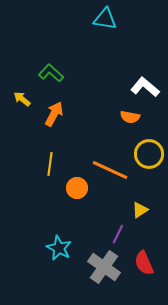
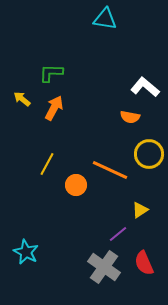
green L-shape: rotated 40 degrees counterclockwise
orange arrow: moved 6 px up
yellow line: moved 3 px left; rotated 20 degrees clockwise
orange circle: moved 1 px left, 3 px up
purple line: rotated 24 degrees clockwise
cyan star: moved 33 px left, 4 px down
